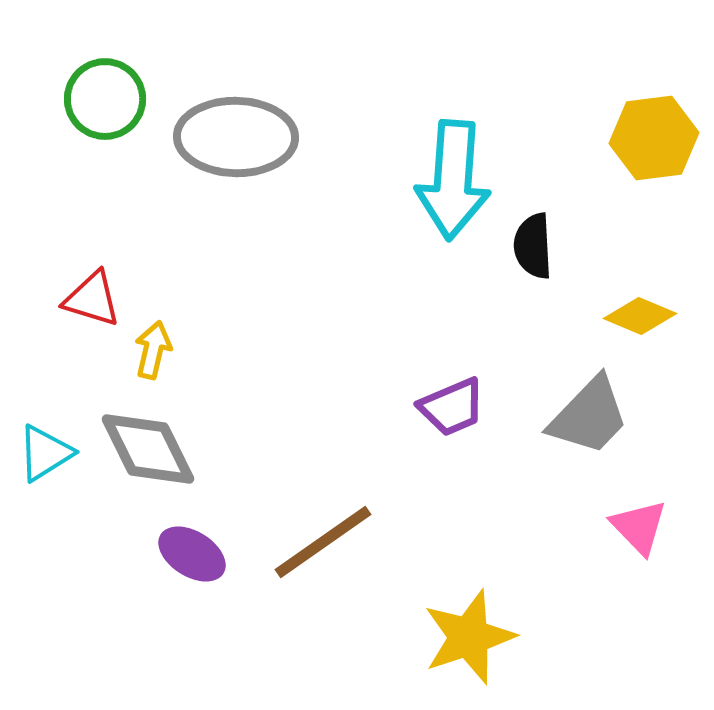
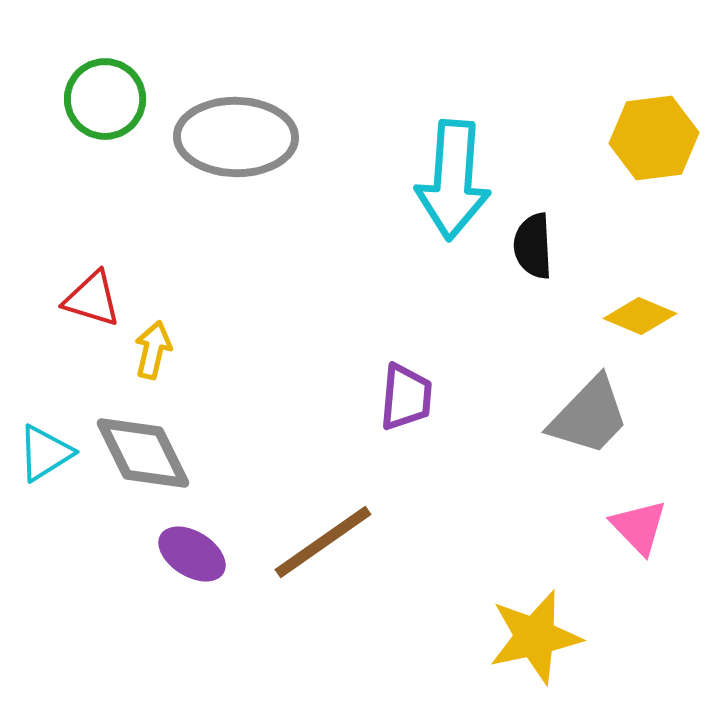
purple trapezoid: moved 46 px left, 10 px up; rotated 62 degrees counterclockwise
gray diamond: moved 5 px left, 4 px down
yellow star: moved 66 px right; rotated 6 degrees clockwise
